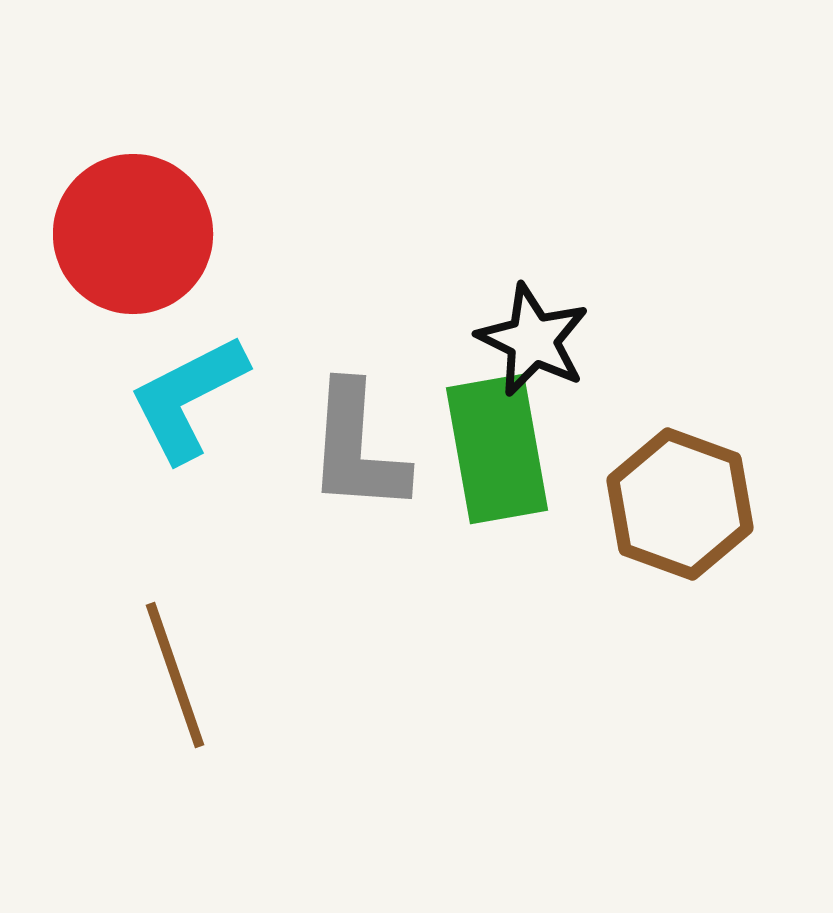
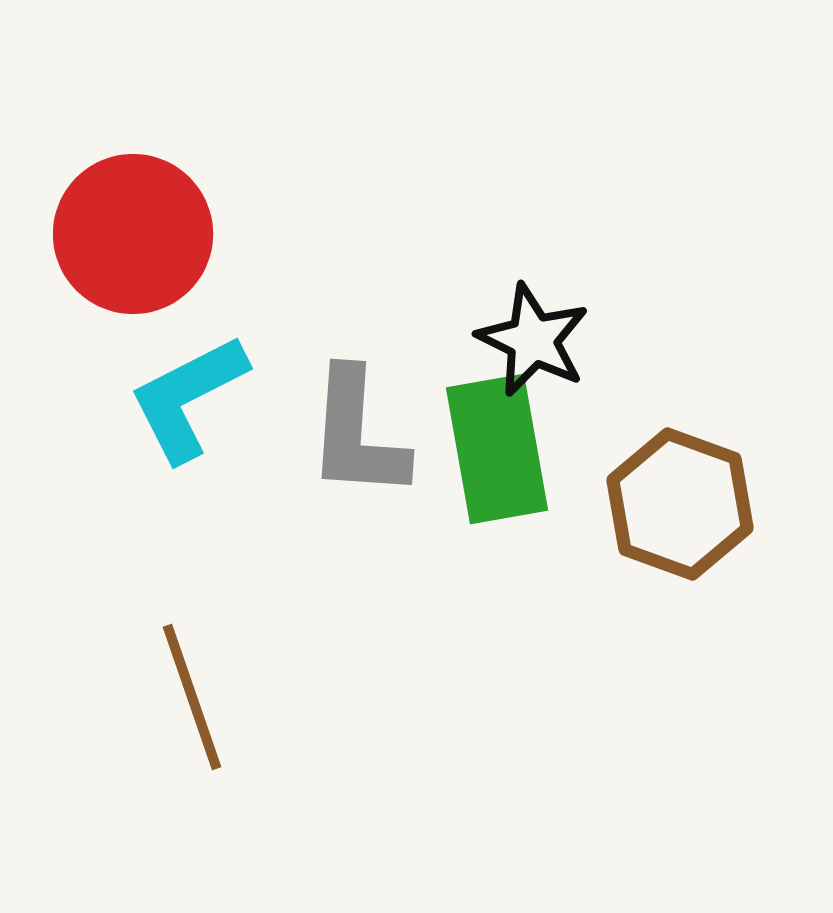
gray L-shape: moved 14 px up
brown line: moved 17 px right, 22 px down
